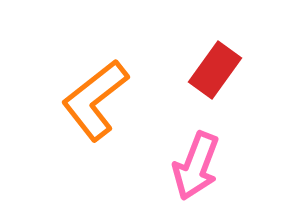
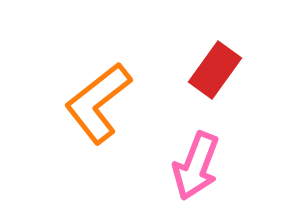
orange L-shape: moved 3 px right, 3 px down
